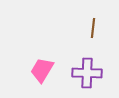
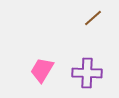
brown line: moved 10 px up; rotated 42 degrees clockwise
